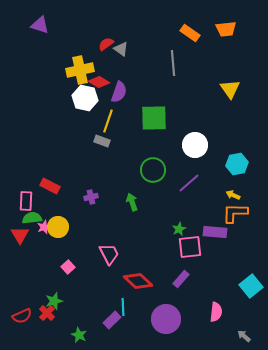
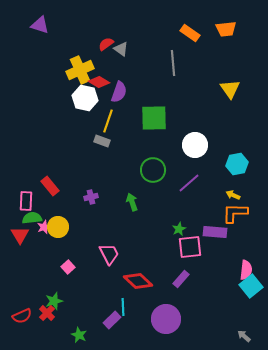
yellow cross at (80, 70): rotated 12 degrees counterclockwise
red rectangle at (50, 186): rotated 24 degrees clockwise
pink semicircle at (216, 312): moved 30 px right, 42 px up
